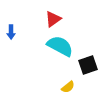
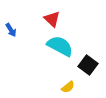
red triangle: moved 1 px left; rotated 42 degrees counterclockwise
blue arrow: moved 2 px up; rotated 32 degrees counterclockwise
black square: rotated 36 degrees counterclockwise
